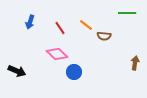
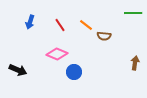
green line: moved 6 px right
red line: moved 3 px up
pink diamond: rotated 20 degrees counterclockwise
black arrow: moved 1 px right, 1 px up
